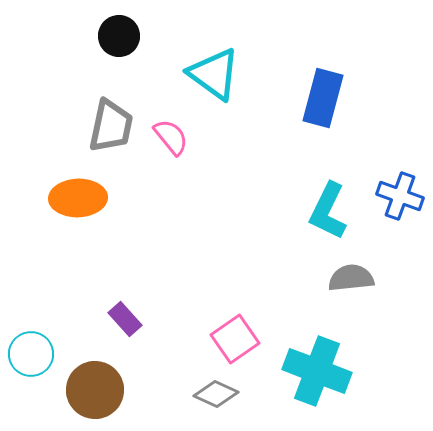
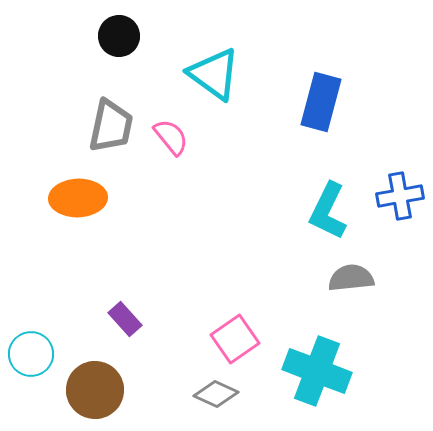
blue rectangle: moved 2 px left, 4 px down
blue cross: rotated 30 degrees counterclockwise
